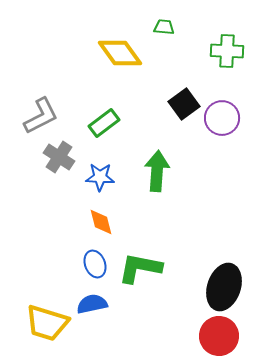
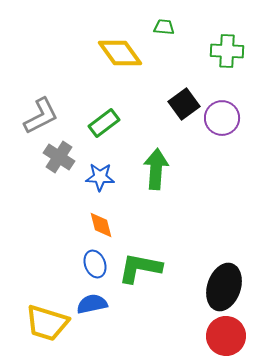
green arrow: moved 1 px left, 2 px up
orange diamond: moved 3 px down
red circle: moved 7 px right
